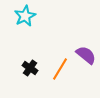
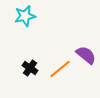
cyan star: rotated 15 degrees clockwise
orange line: rotated 20 degrees clockwise
